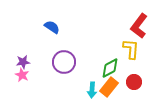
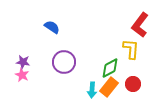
red L-shape: moved 1 px right, 1 px up
purple star: rotated 16 degrees clockwise
red circle: moved 1 px left, 2 px down
